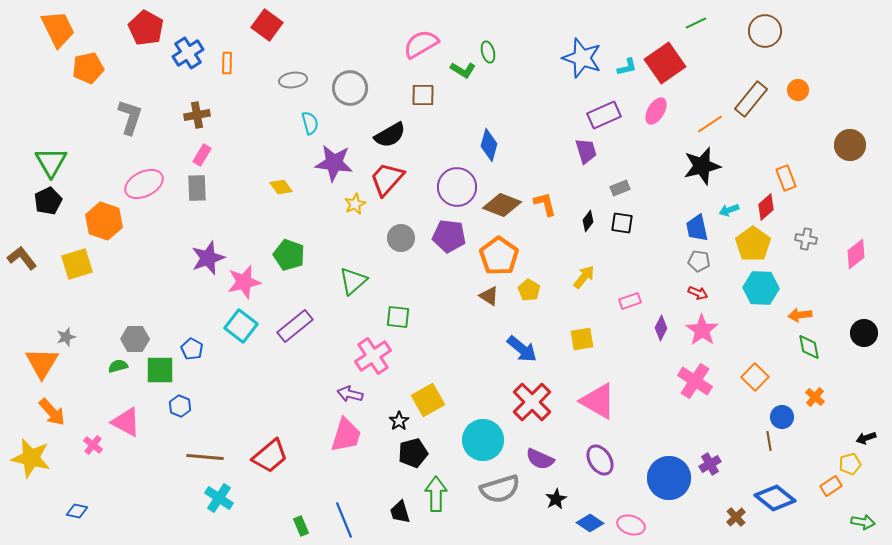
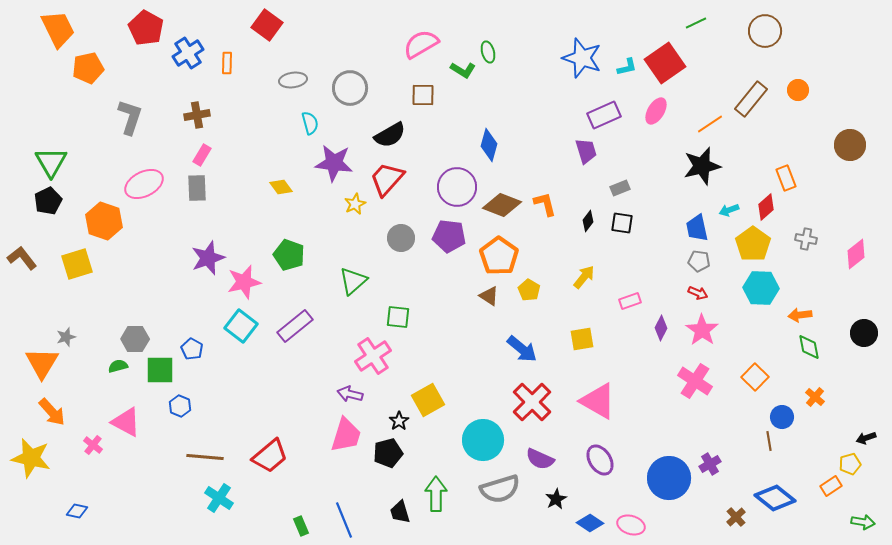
black pentagon at (413, 453): moved 25 px left
